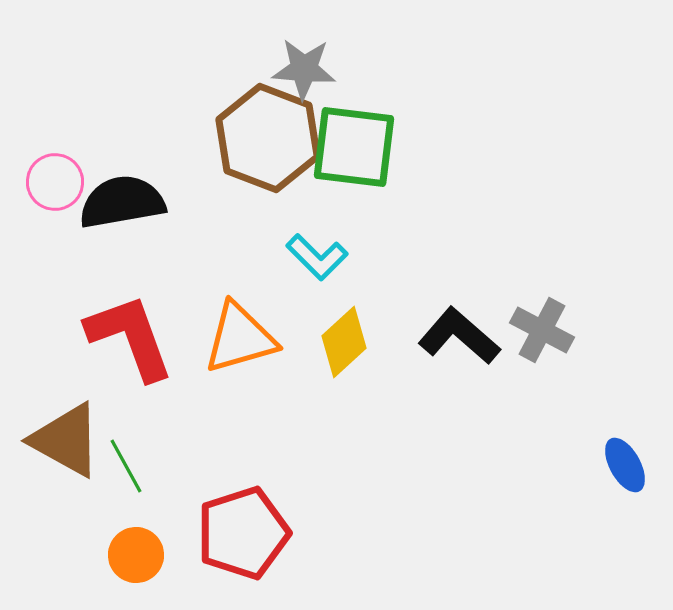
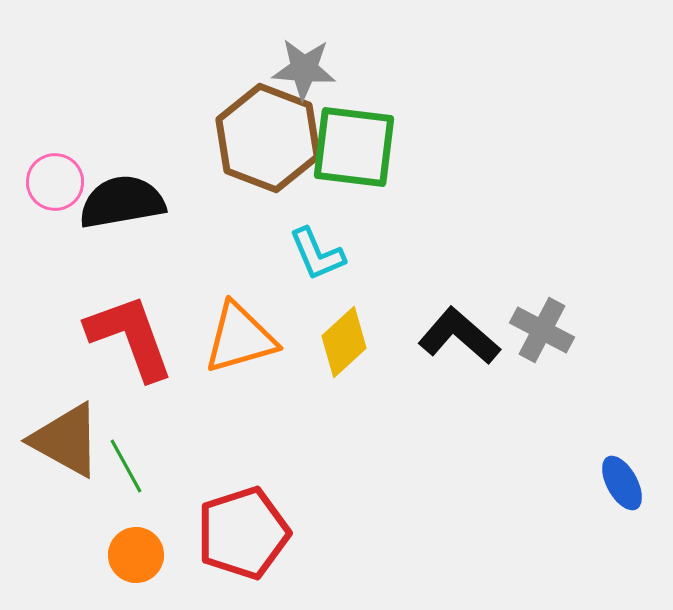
cyan L-shape: moved 3 px up; rotated 22 degrees clockwise
blue ellipse: moved 3 px left, 18 px down
